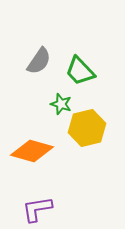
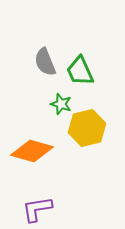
gray semicircle: moved 6 px right, 1 px down; rotated 124 degrees clockwise
green trapezoid: rotated 20 degrees clockwise
